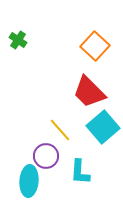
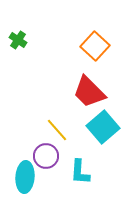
yellow line: moved 3 px left
cyan ellipse: moved 4 px left, 4 px up
